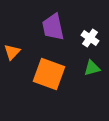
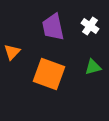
white cross: moved 12 px up
green triangle: moved 1 px right, 1 px up
